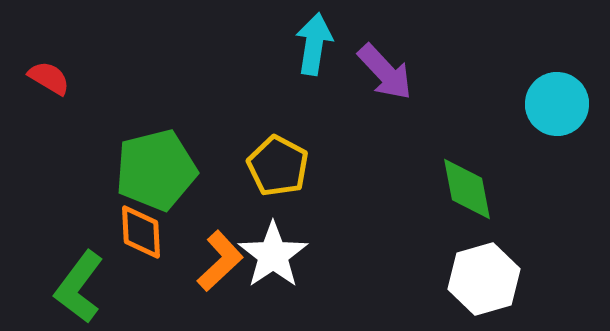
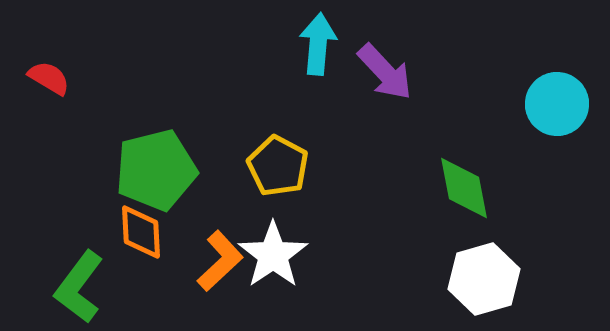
cyan arrow: moved 4 px right; rotated 4 degrees counterclockwise
green diamond: moved 3 px left, 1 px up
